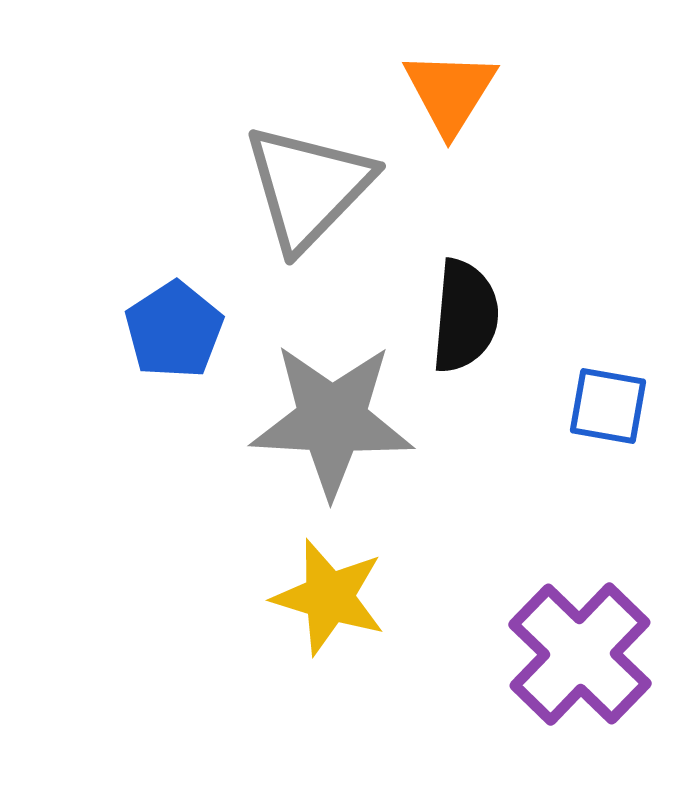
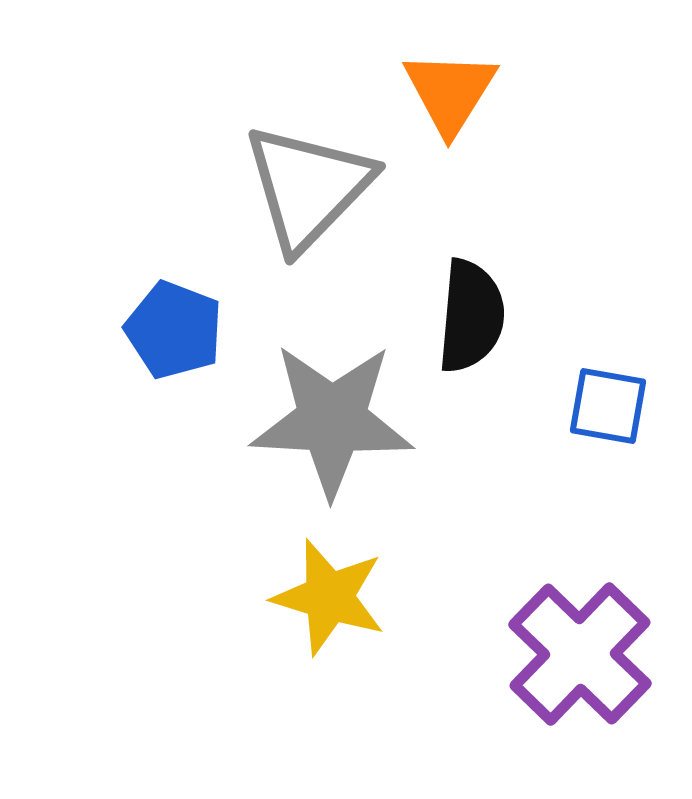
black semicircle: moved 6 px right
blue pentagon: rotated 18 degrees counterclockwise
